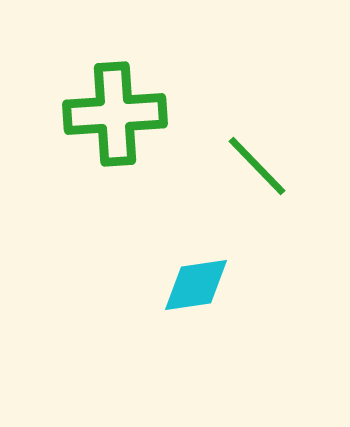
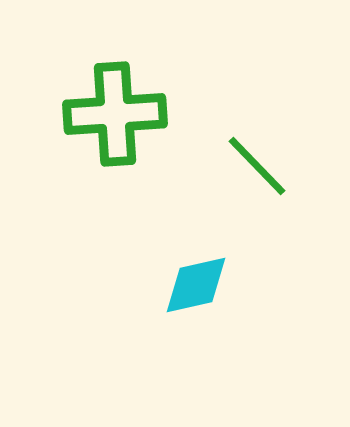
cyan diamond: rotated 4 degrees counterclockwise
